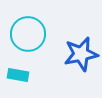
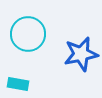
cyan rectangle: moved 9 px down
